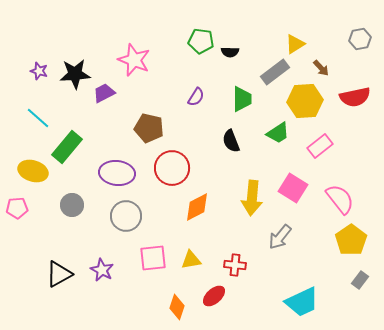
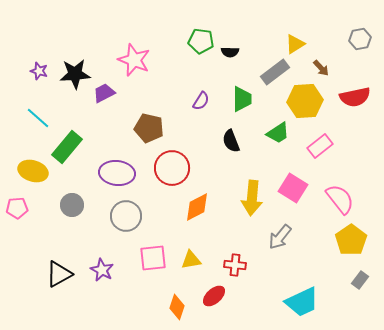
purple semicircle at (196, 97): moved 5 px right, 4 px down
